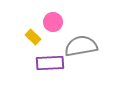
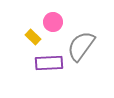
gray semicircle: rotated 44 degrees counterclockwise
purple rectangle: moved 1 px left
